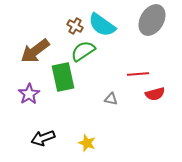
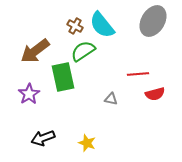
gray ellipse: moved 1 px right, 1 px down
cyan semicircle: rotated 16 degrees clockwise
